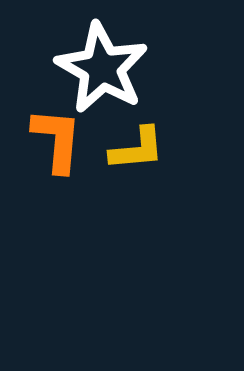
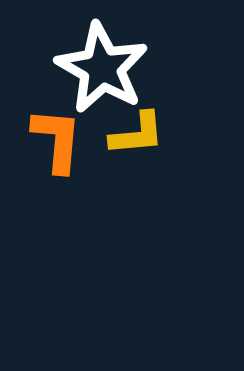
yellow L-shape: moved 15 px up
